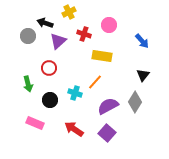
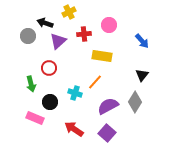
red cross: rotated 24 degrees counterclockwise
black triangle: moved 1 px left
green arrow: moved 3 px right
black circle: moved 2 px down
pink rectangle: moved 5 px up
